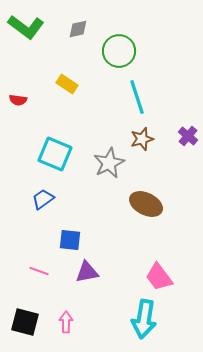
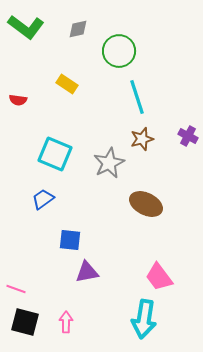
purple cross: rotated 12 degrees counterclockwise
pink line: moved 23 px left, 18 px down
